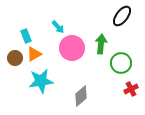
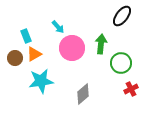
gray diamond: moved 2 px right, 2 px up
